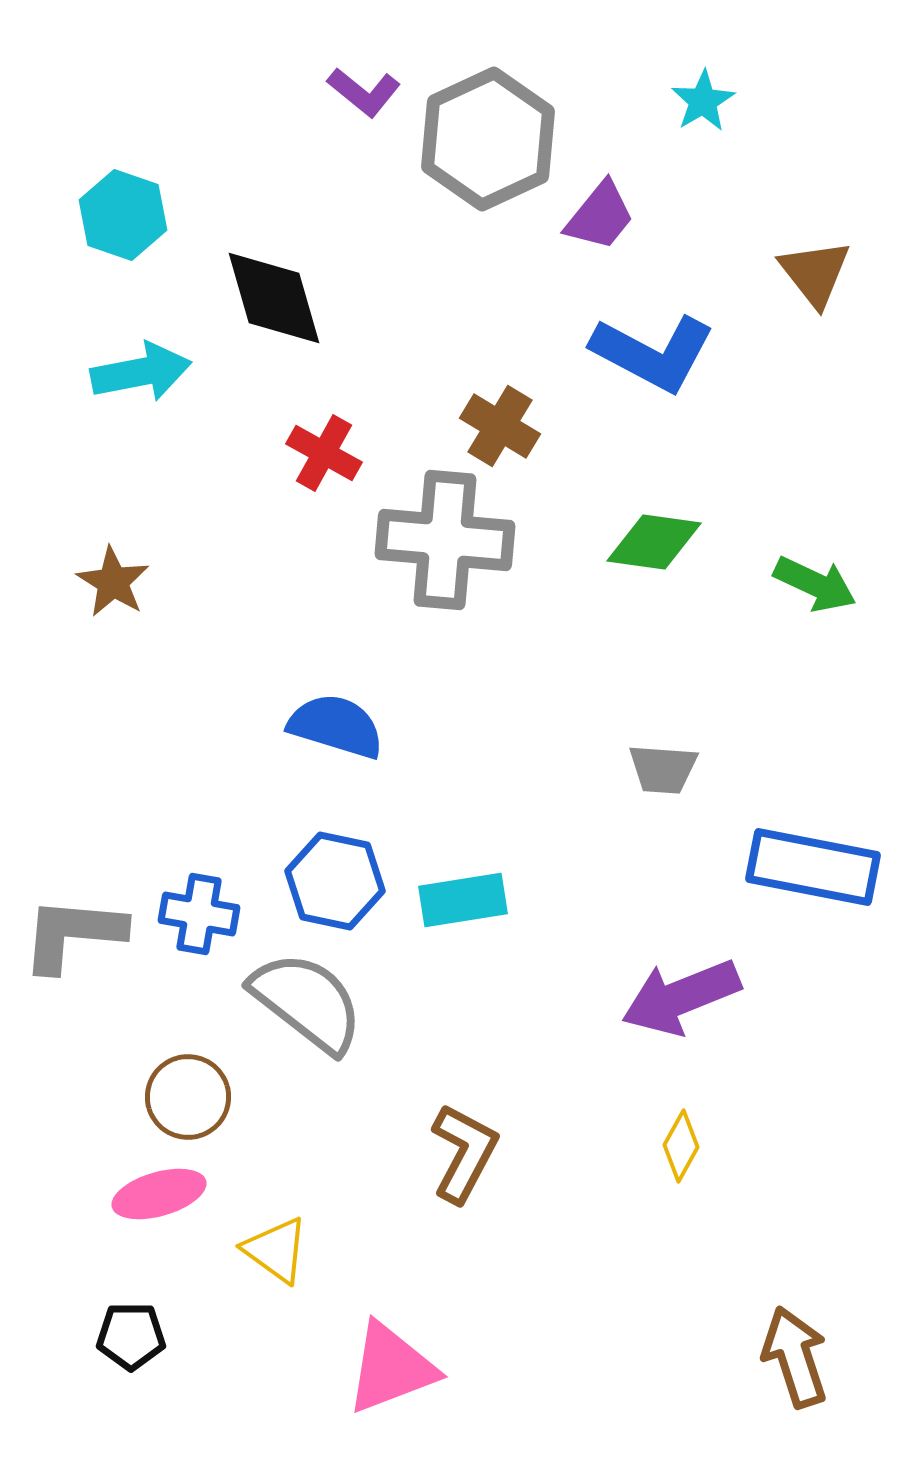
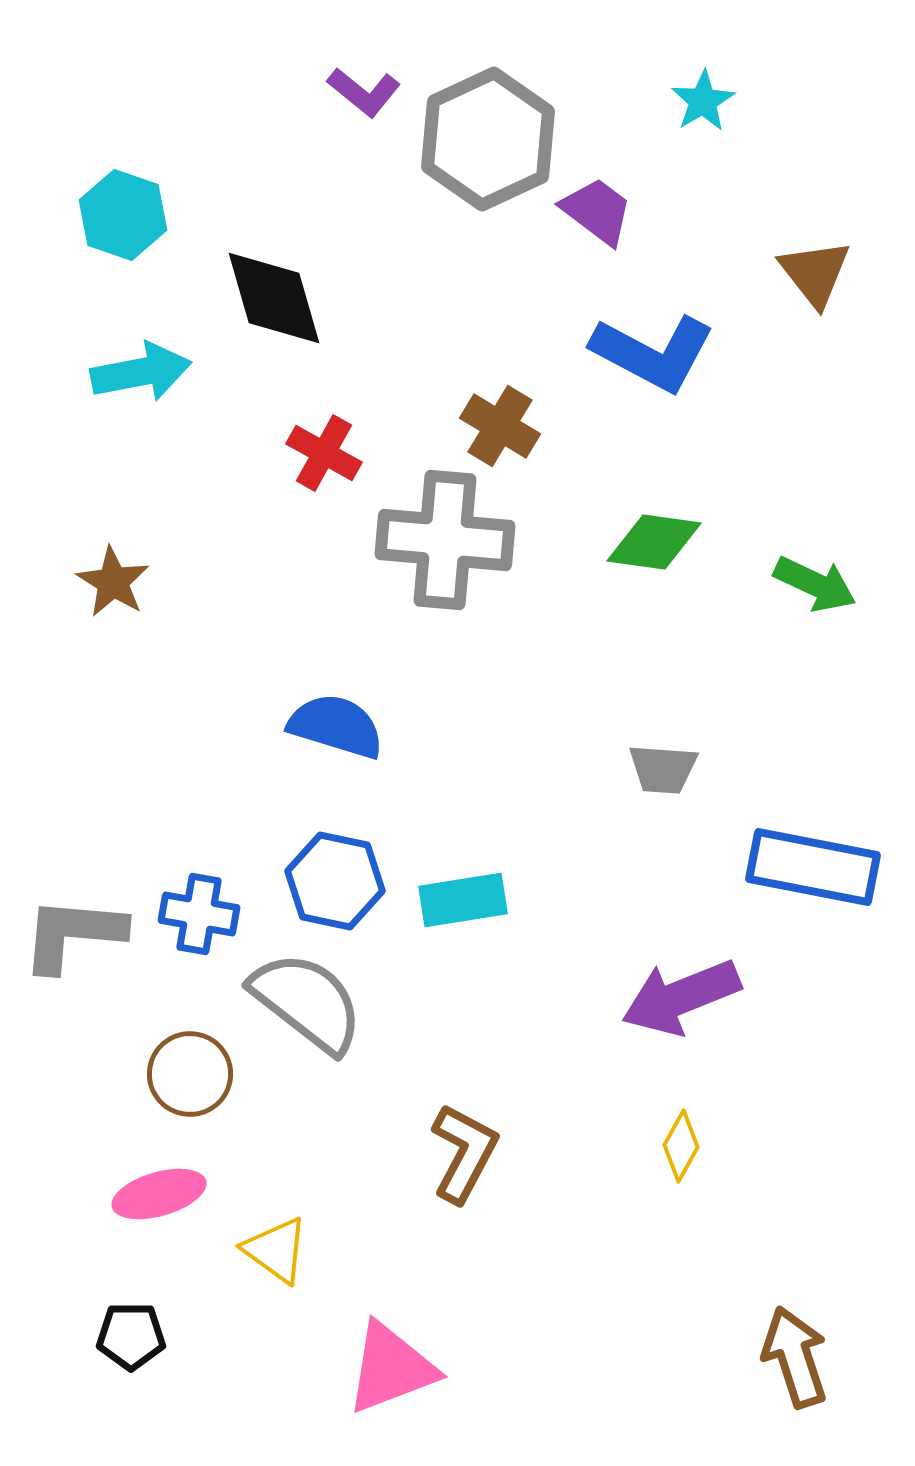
purple trapezoid: moved 3 px left, 5 px up; rotated 92 degrees counterclockwise
brown circle: moved 2 px right, 23 px up
